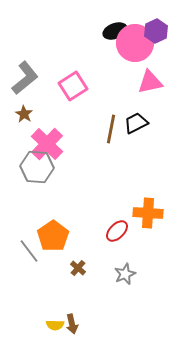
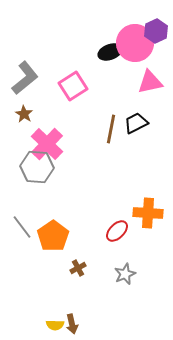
black ellipse: moved 5 px left, 21 px down
gray line: moved 7 px left, 24 px up
brown cross: rotated 21 degrees clockwise
